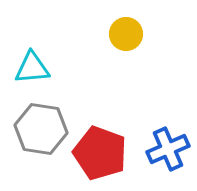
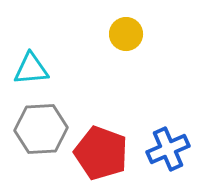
cyan triangle: moved 1 px left, 1 px down
gray hexagon: rotated 12 degrees counterclockwise
red pentagon: moved 1 px right
